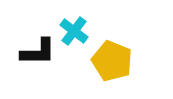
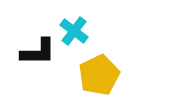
yellow pentagon: moved 13 px left, 14 px down; rotated 24 degrees clockwise
